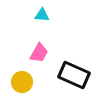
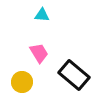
pink trapezoid: rotated 60 degrees counterclockwise
black rectangle: rotated 16 degrees clockwise
